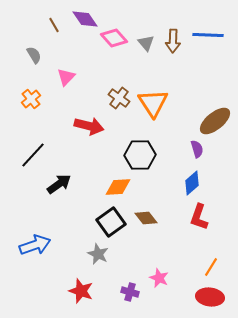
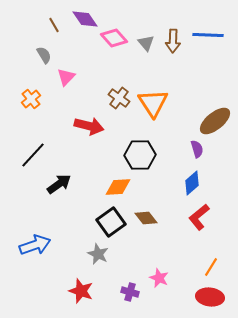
gray semicircle: moved 10 px right
red L-shape: rotated 32 degrees clockwise
